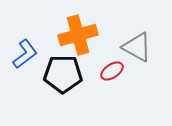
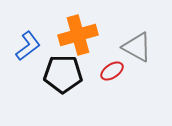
blue L-shape: moved 3 px right, 8 px up
